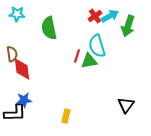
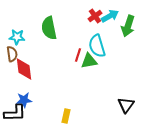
cyan star: moved 23 px down
red line: moved 1 px right, 1 px up
red diamond: moved 2 px right
